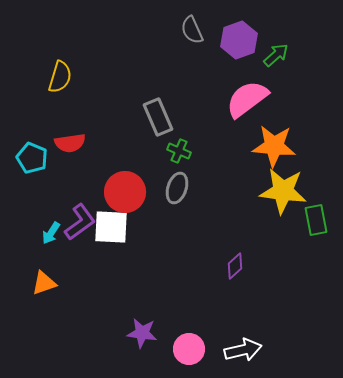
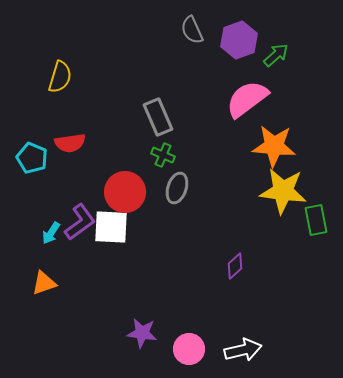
green cross: moved 16 px left, 4 px down
